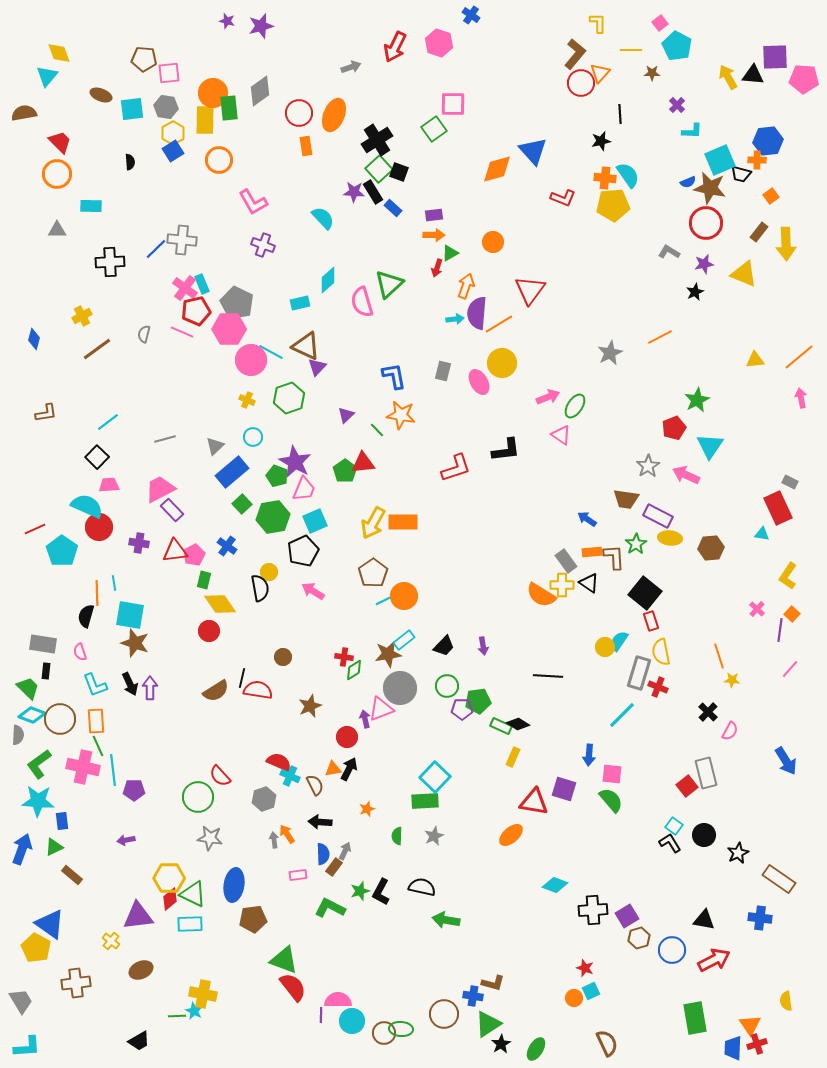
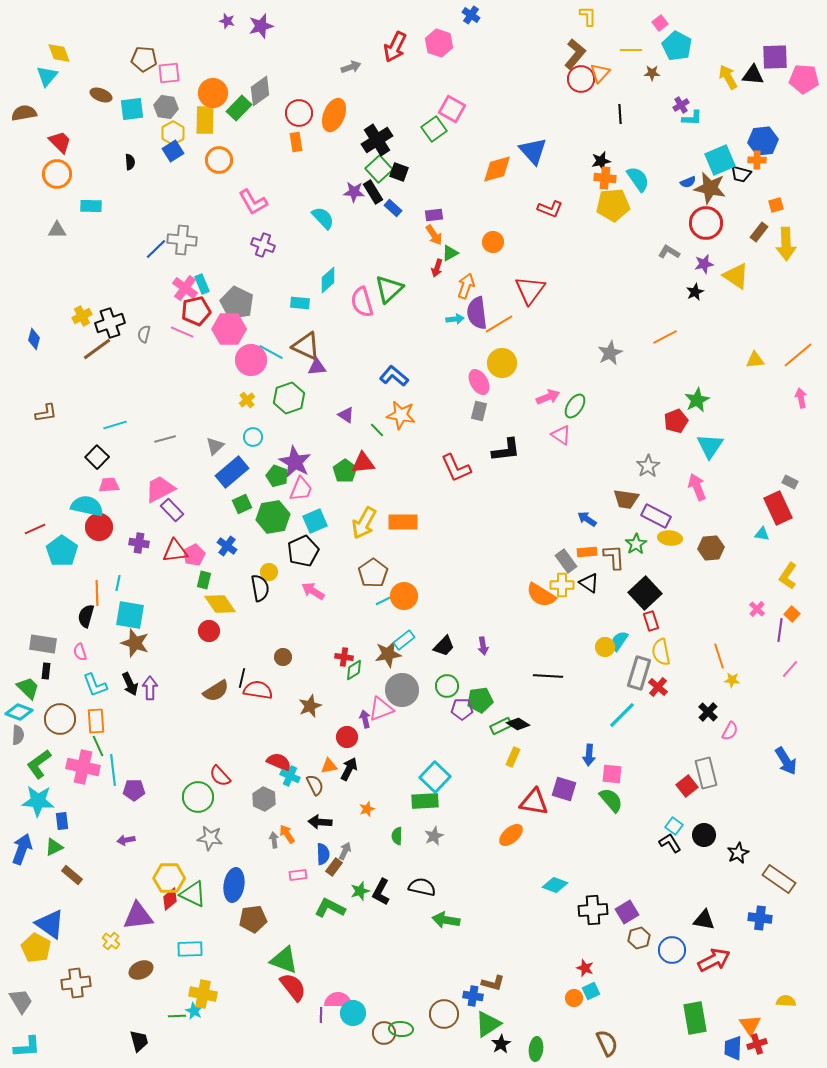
yellow L-shape at (598, 23): moved 10 px left, 7 px up
red circle at (581, 83): moved 4 px up
pink square at (453, 104): moved 1 px left, 5 px down; rotated 28 degrees clockwise
purple cross at (677, 105): moved 4 px right; rotated 14 degrees clockwise
green rectangle at (229, 108): moved 10 px right; rotated 50 degrees clockwise
cyan L-shape at (692, 131): moved 13 px up
black star at (601, 141): moved 20 px down
blue hexagon at (768, 141): moved 5 px left
orange rectangle at (306, 146): moved 10 px left, 4 px up
cyan semicircle at (628, 175): moved 10 px right, 4 px down
orange square at (771, 196): moved 5 px right, 9 px down; rotated 21 degrees clockwise
red L-shape at (563, 198): moved 13 px left, 11 px down
orange arrow at (434, 235): rotated 55 degrees clockwise
black cross at (110, 262): moved 61 px down; rotated 16 degrees counterclockwise
yellow triangle at (744, 274): moved 8 px left, 2 px down; rotated 12 degrees clockwise
green triangle at (389, 284): moved 5 px down
cyan rectangle at (300, 303): rotated 18 degrees clockwise
purple semicircle at (477, 313): rotated 12 degrees counterclockwise
orange line at (660, 337): moved 5 px right
orange line at (799, 357): moved 1 px left, 2 px up
purple triangle at (317, 367): rotated 42 degrees clockwise
gray rectangle at (443, 371): moved 36 px right, 40 px down
blue L-shape at (394, 376): rotated 40 degrees counterclockwise
yellow cross at (247, 400): rotated 28 degrees clockwise
purple triangle at (346, 415): rotated 42 degrees counterclockwise
cyan line at (108, 422): moved 7 px right, 3 px down; rotated 20 degrees clockwise
red pentagon at (674, 428): moved 2 px right, 7 px up
red L-shape at (456, 468): rotated 84 degrees clockwise
pink arrow at (686, 475): moved 11 px right, 12 px down; rotated 44 degrees clockwise
pink trapezoid at (304, 489): moved 3 px left
green square at (242, 504): rotated 18 degrees clockwise
cyan semicircle at (87, 506): rotated 12 degrees counterclockwise
purple rectangle at (658, 516): moved 2 px left
yellow arrow at (373, 523): moved 9 px left
orange rectangle at (592, 552): moved 5 px left
cyan line at (114, 583): moved 4 px right; rotated 21 degrees clockwise
black square at (645, 593): rotated 8 degrees clockwise
red cross at (658, 687): rotated 18 degrees clockwise
gray circle at (400, 688): moved 2 px right, 2 px down
green pentagon at (478, 701): moved 2 px right, 1 px up
cyan diamond at (32, 715): moved 13 px left, 3 px up
green rectangle at (501, 726): rotated 50 degrees counterclockwise
orange triangle at (333, 769): moved 4 px left, 3 px up
gray hexagon at (264, 799): rotated 15 degrees counterclockwise
purple square at (627, 916): moved 4 px up
cyan rectangle at (190, 924): moved 25 px down
yellow semicircle at (786, 1001): rotated 102 degrees clockwise
cyan circle at (352, 1021): moved 1 px right, 8 px up
black trapezoid at (139, 1041): rotated 75 degrees counterclockwise
green ellipse at (536, 1049): rotated 25 degrees counterclockwise
